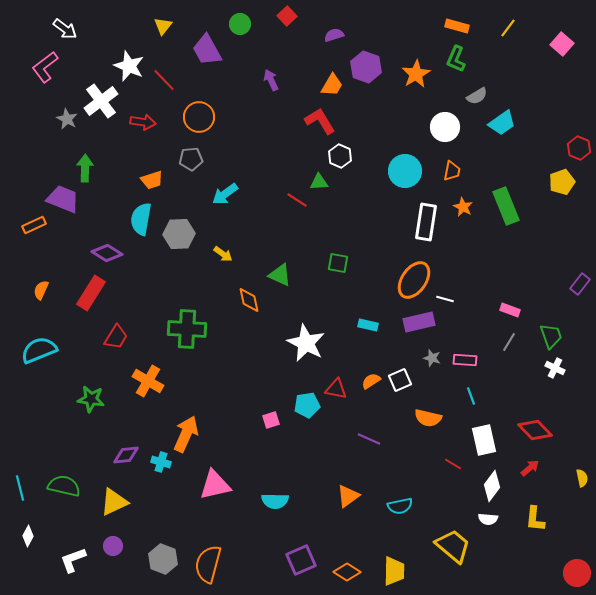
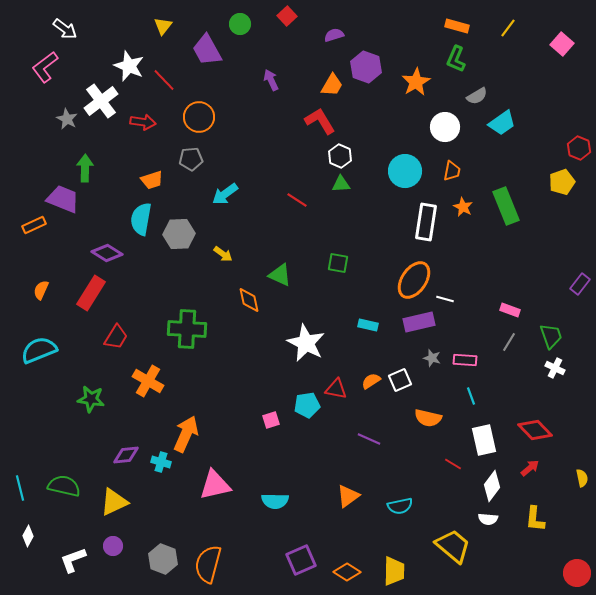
orange star at (416, 74): moved 8 px down
green triangle at (319, 182): moved 22 px right, 2 px down
